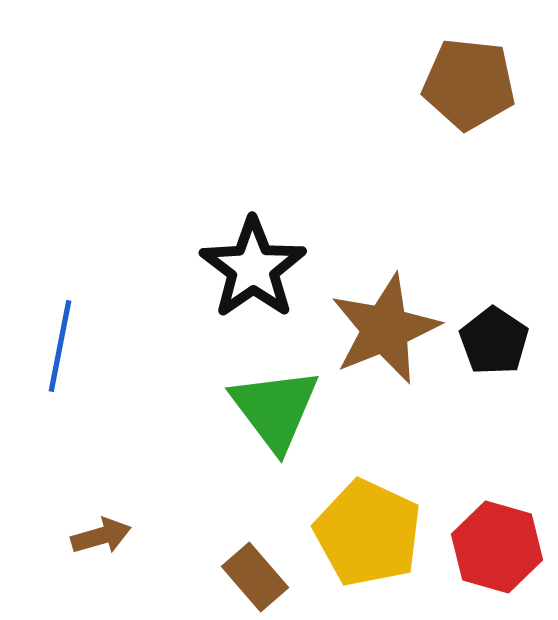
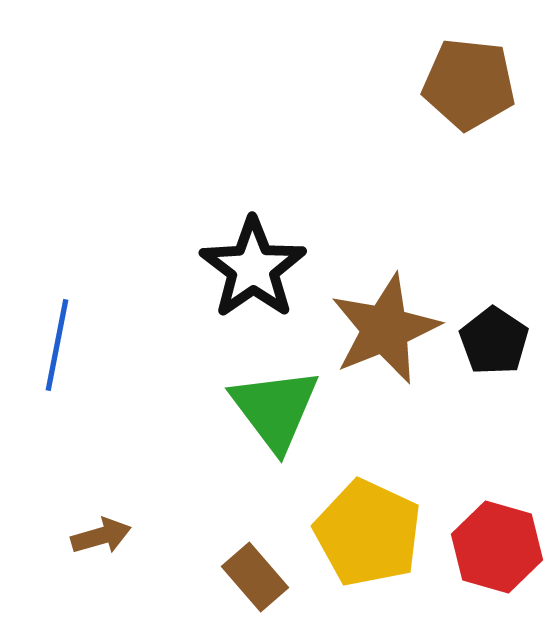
blue line: moved 3 px left, 1 px up
